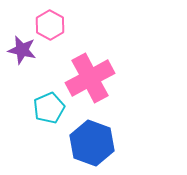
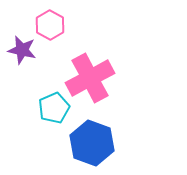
cyan pentagon: moved 5 px right
